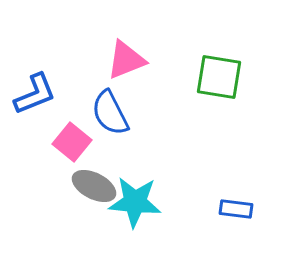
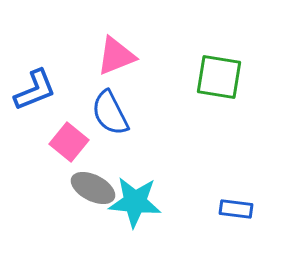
pink triangle: moved 10 px left, 4 px up
blue L-shape: moved 4 px up
pink square: moved 3 px left
gray ellipse: moved 1 px left, 2 px down
